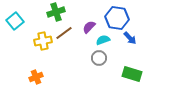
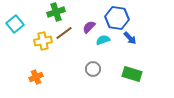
cyan square: moved 3 px down
gray circle: moved 6 px left, 11 px down
